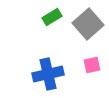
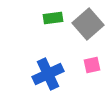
green rectangle: moved 1 px right, 1 px down; rotated 24 degrees clockwise
blue cross: rotated 12 degrees counterclockwise
